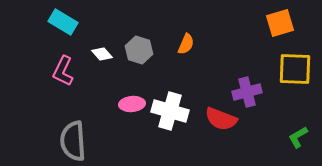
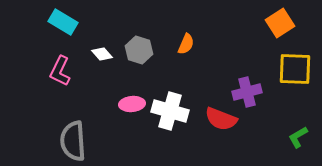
orange square: rotated 16 degrees counterclockwise
pink L-shape: moved 3 px left
